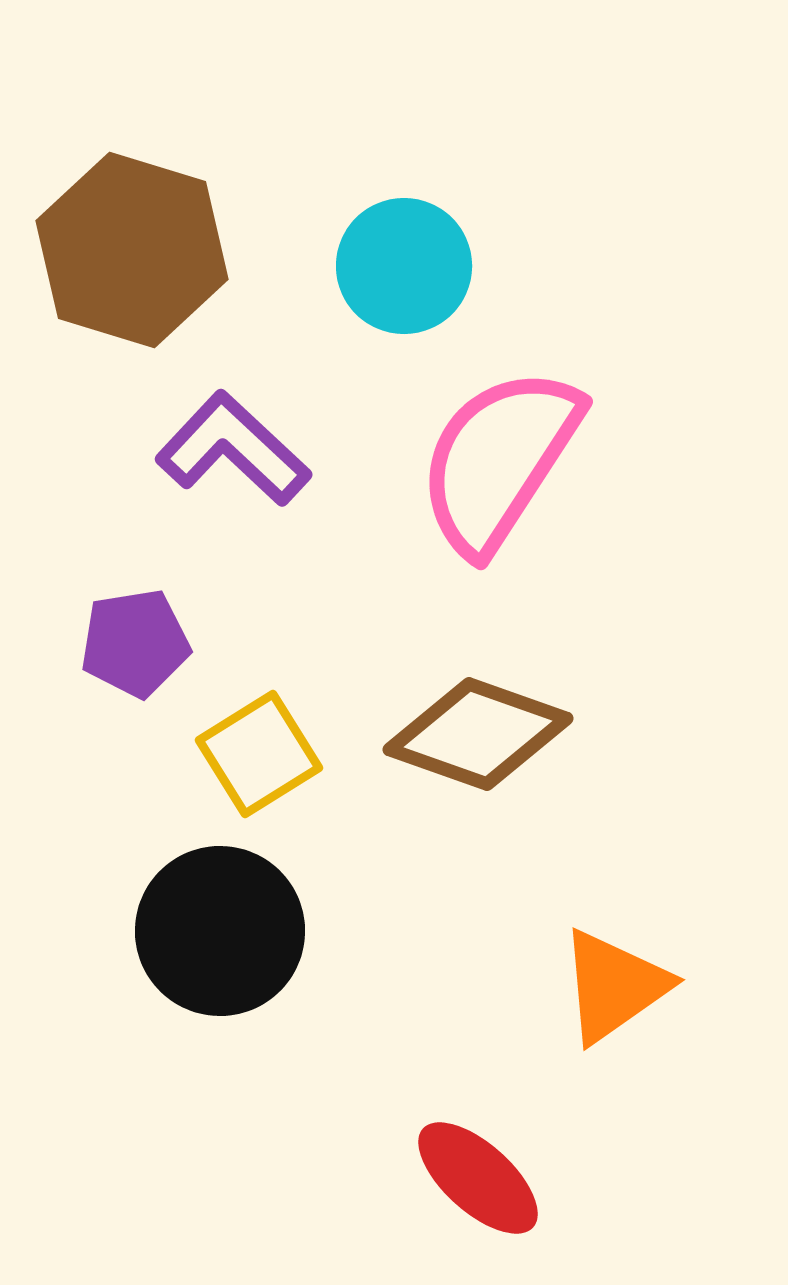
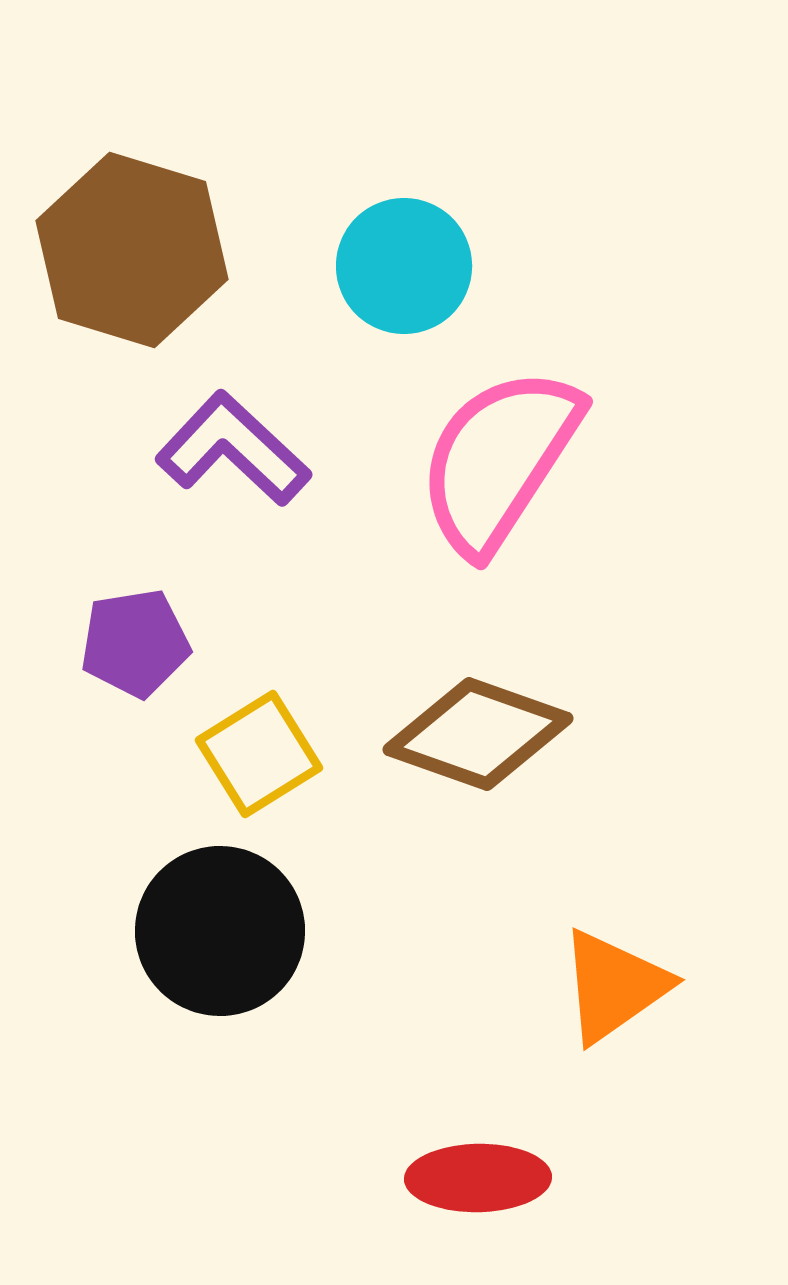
red ellipse: rotated 43 degrees counterclockwise
